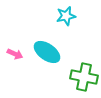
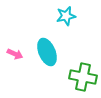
cyan ellipse: rotated 32 degrees clockwise
green cross: moved 1 px left
